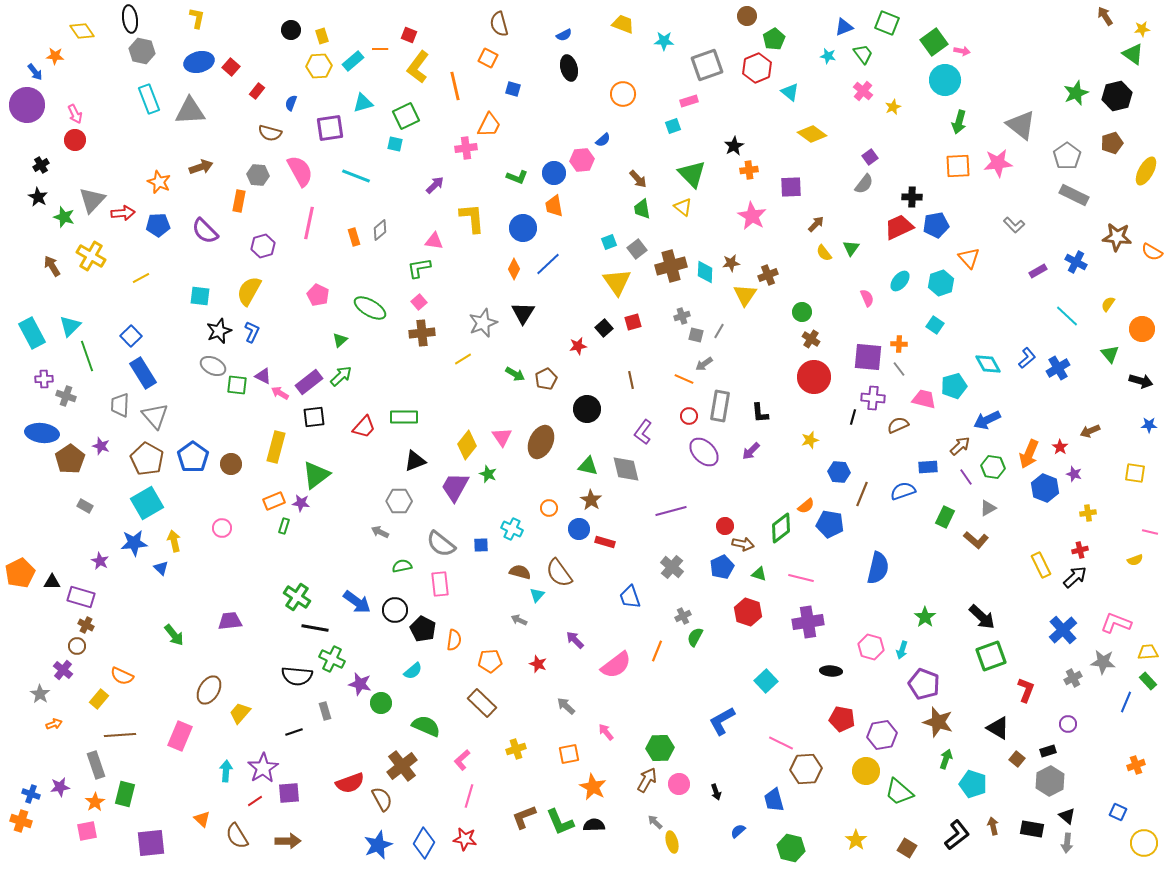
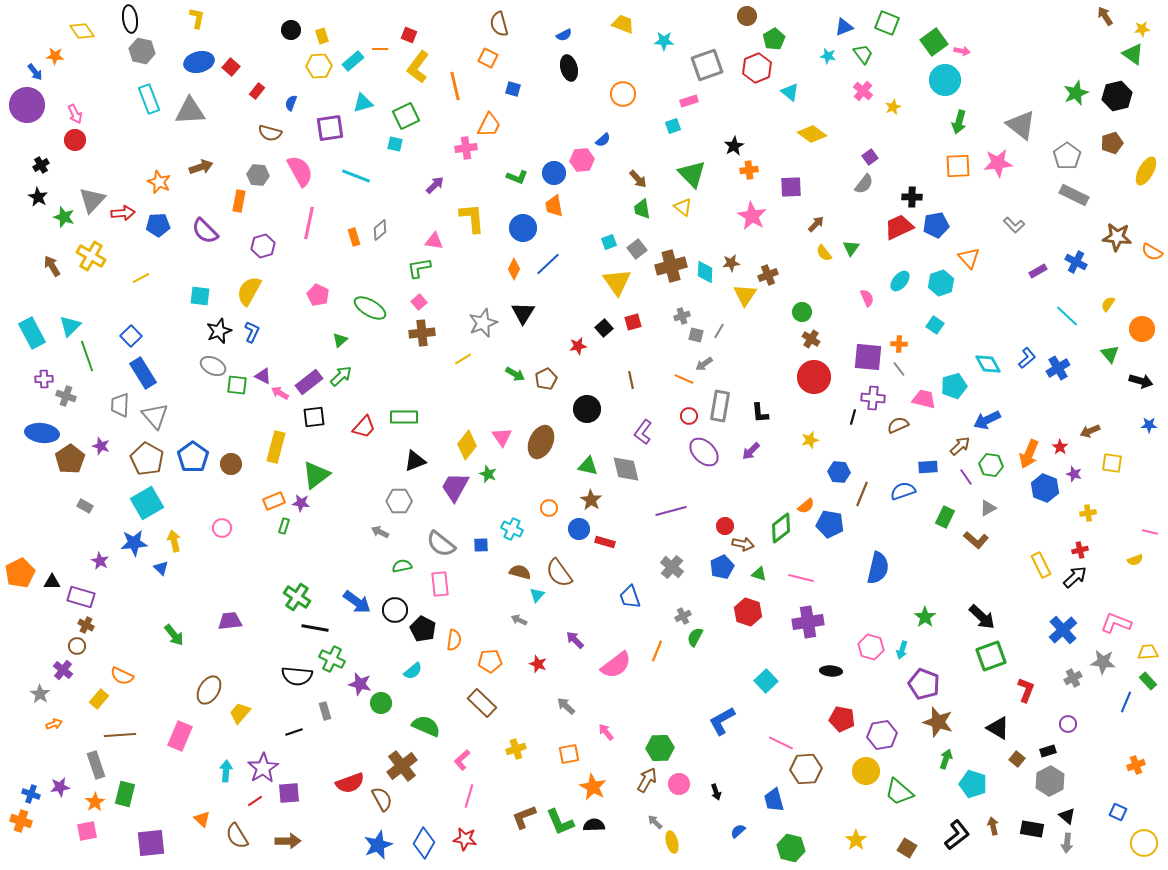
green hexagon at (993, 467): moved 2 px left, 2 px up
yellow square at (1135, 473): moved 23 px left, 10 px up
